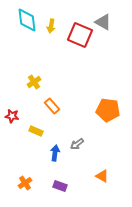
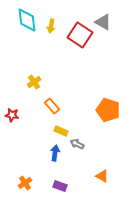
red square: rotated 10 degrees clockwise
orange pentagon: rotated 10 degrees clockwise
red star: moved 1 px up
yellow rectangle: moved 25 px right
gray arrow: rotated 64 degrees clockwise
